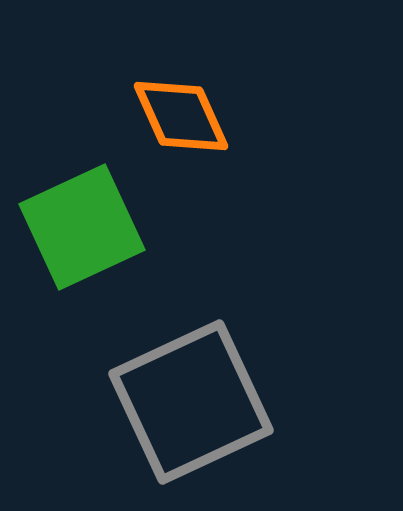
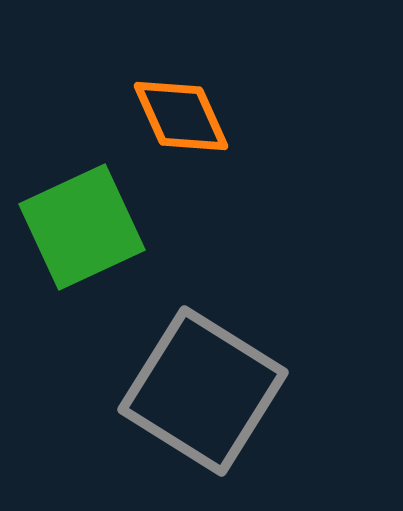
gray square: moved 12 px right, 11 px up; rotated 33 degrees counterclockwise
